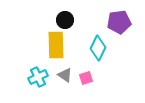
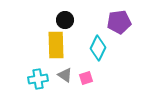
cyan cross: moved 2 px down; rotated 18 degrees clockwise
